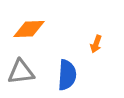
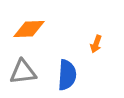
gray triangle: moved 2 px right
